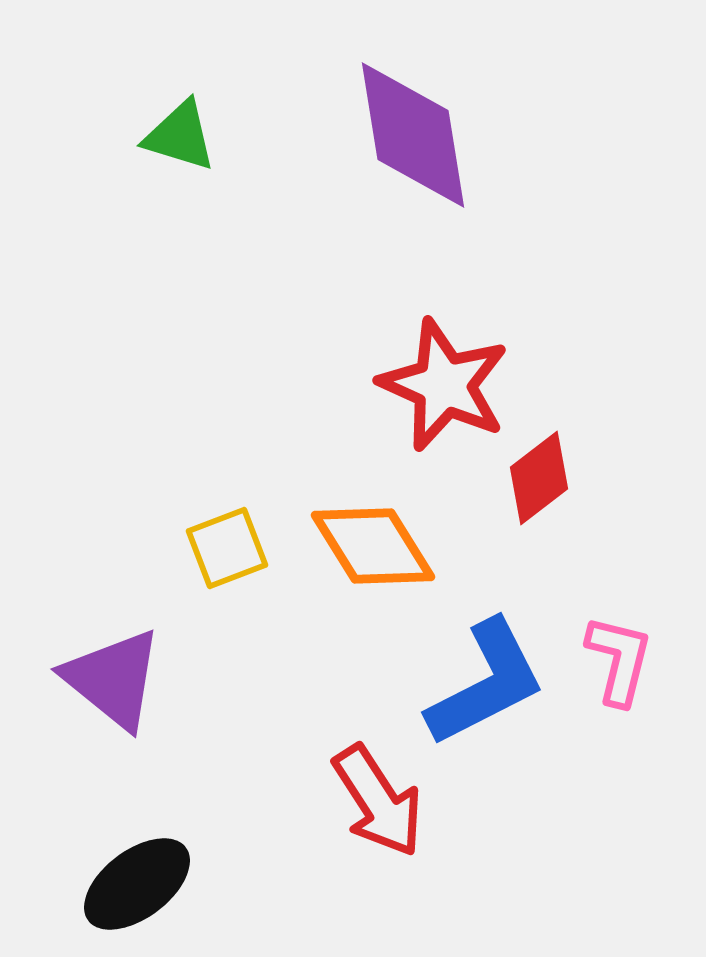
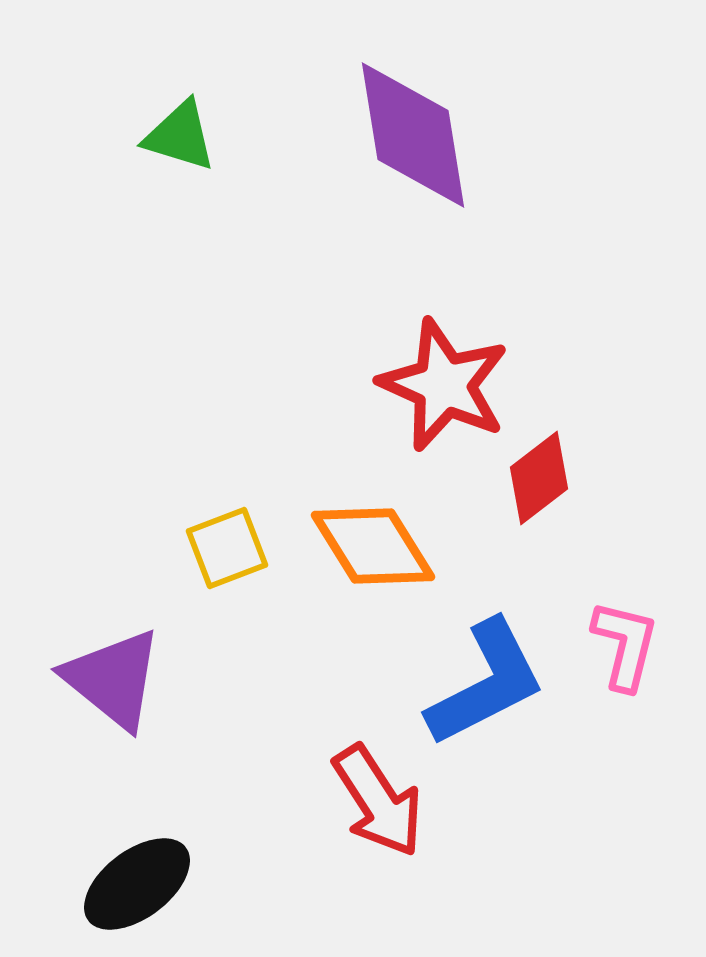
pink L-shape: moved 6 px right, 15 px up
